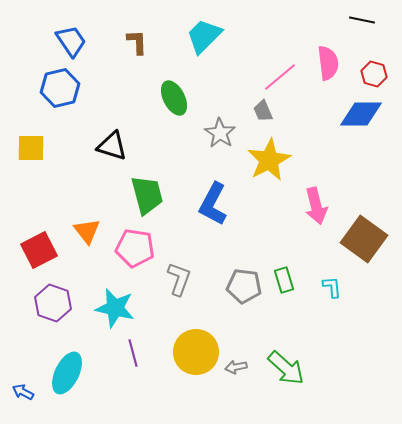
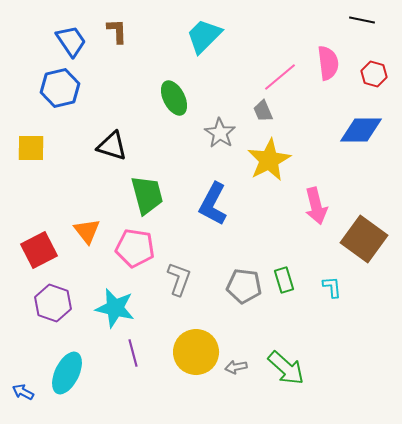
brown L-shape: moved 20 px left, 11 px up
blue diamond: moved 16 px down
